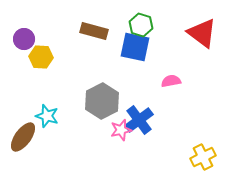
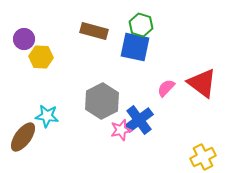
red triangle: moved 50 px down
pink semicircle: moved 5 px left, 7 px down; rotated 36 degrees counterclockwise
cyan star: rotated 10 degrees counterclockwise
